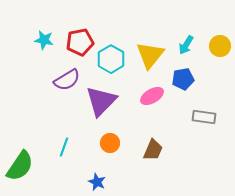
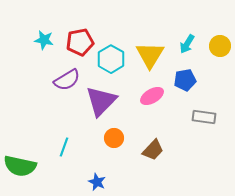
cyan arrow: moved 1 px right, 1 px up
yellow triangle: rotated 8 degrees counterclockwise
blue pentagon: moved 2 px right, 1 px down
orange circle: moved 4 px right, 5 px up
brown trapezoid: rotated 20 degrees clockwise
green semicircle: rotated 68 degrees clockwise
